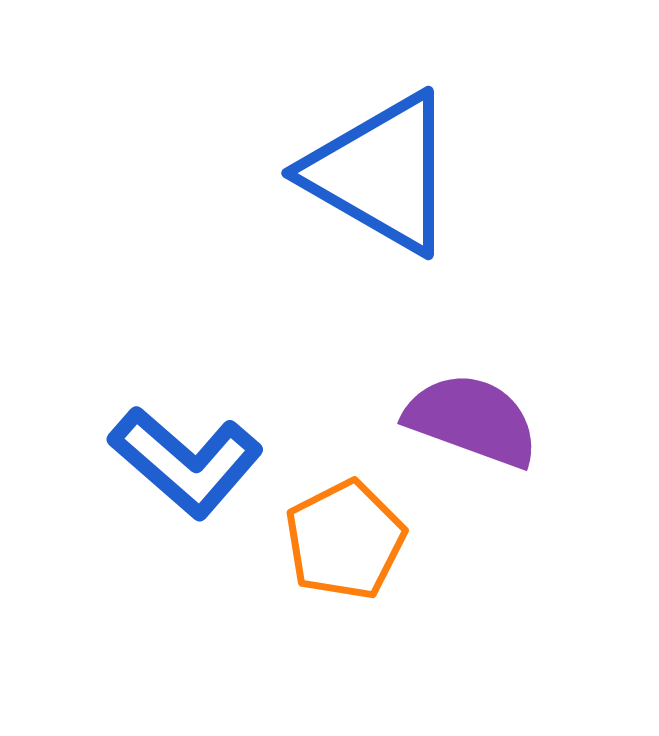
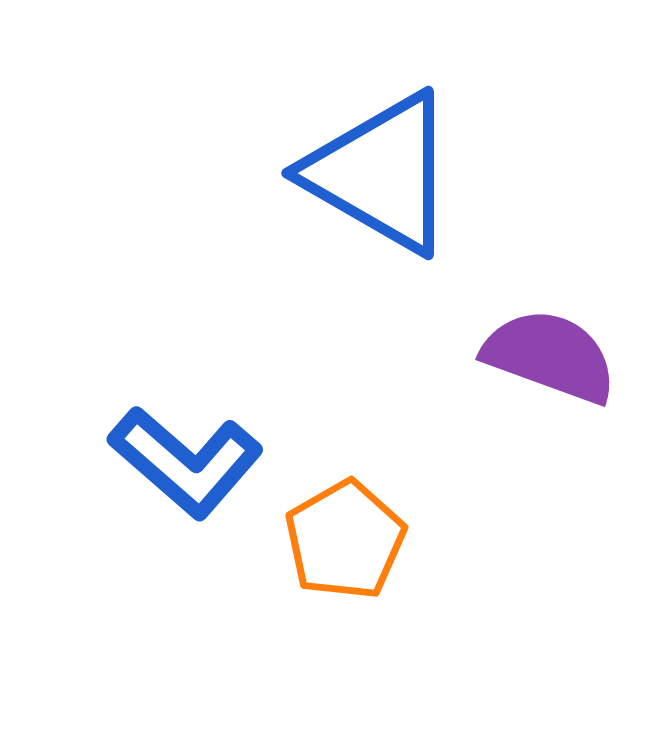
purple semicircle: moved 78 px right, 64 px up
orange pentagon: rotated 3 degrees counterclockwise
